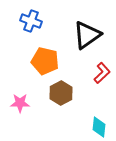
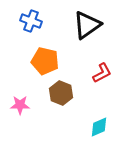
black triangle: moved 10 px up
red L-shape: rotated 15 degrees clockwise
brown hexagon: rotated 10 degrees counterclockwise
pink star: moved 2 px down
cyan diamond: rotated 60 degrees clockwise
